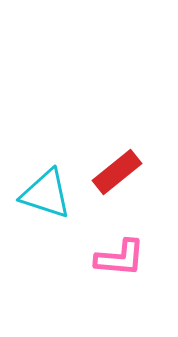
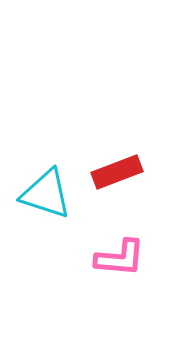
red rectangle: rotated 18 degrees clockwise
